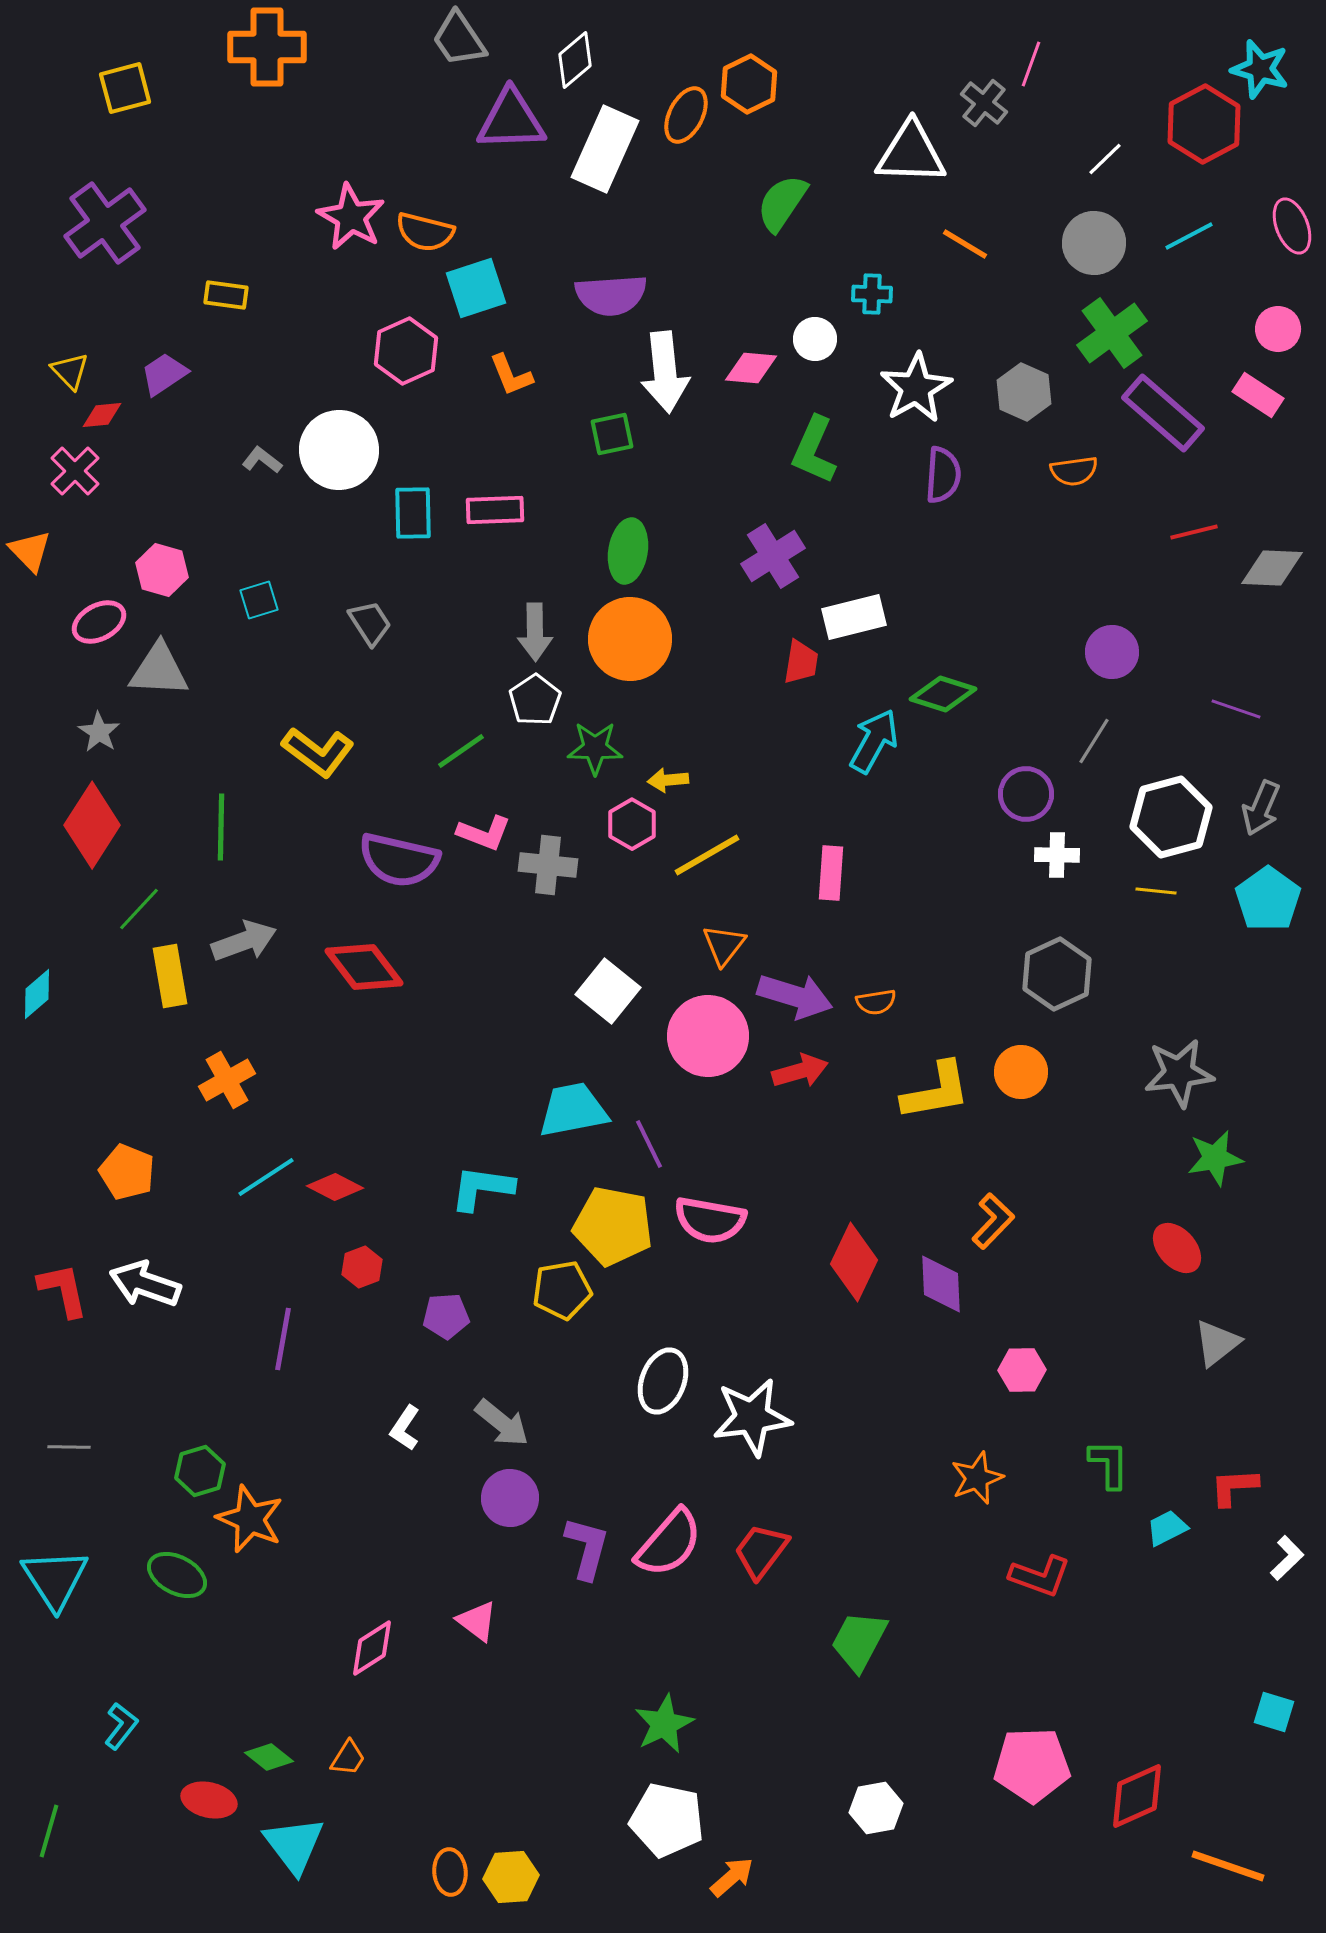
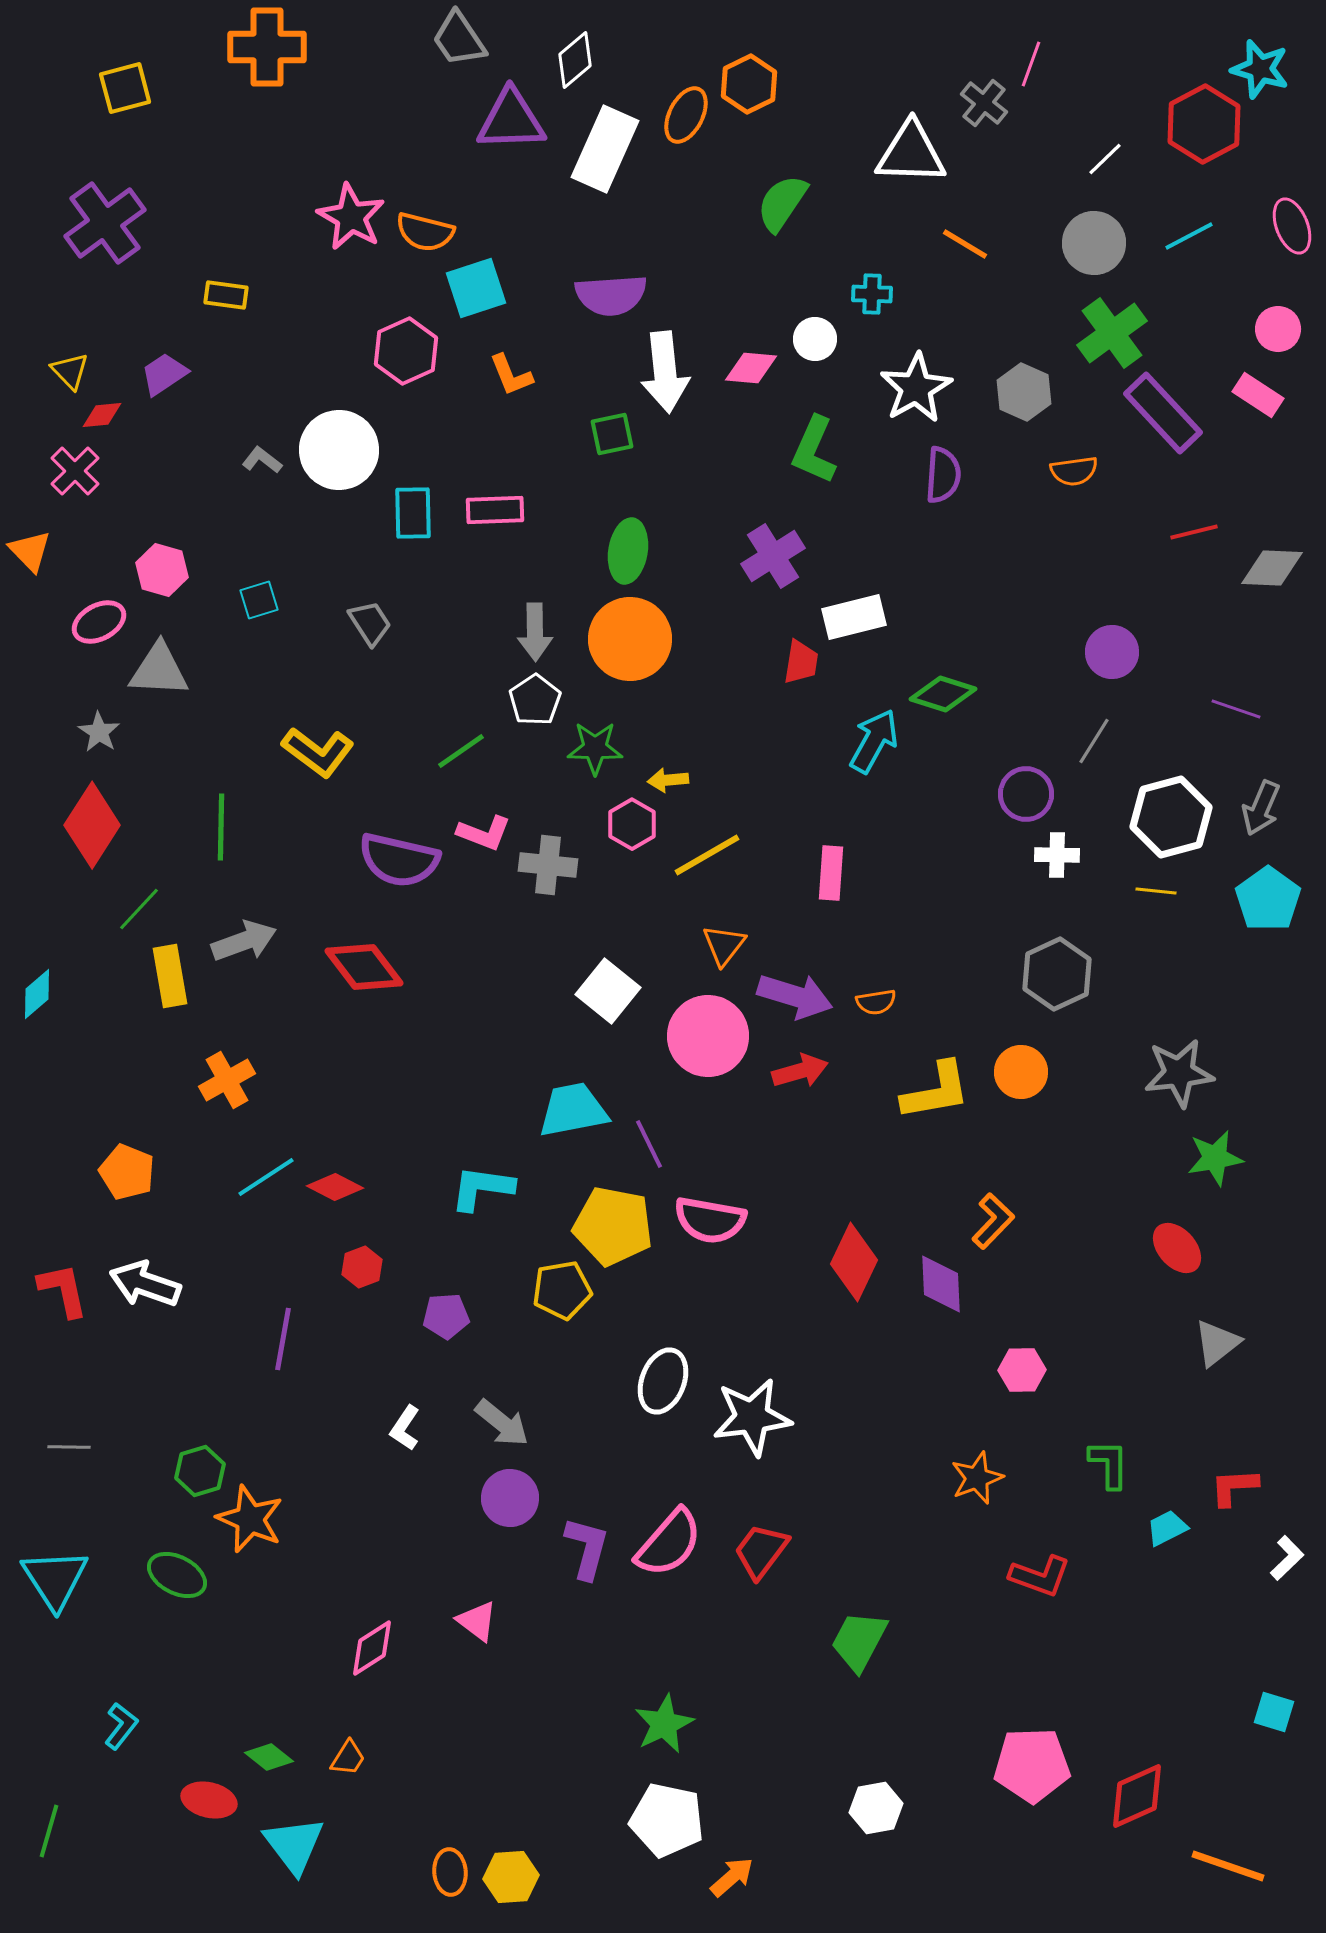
purple rectangle at (1163, 413): rotated 6 degrees clockwise
